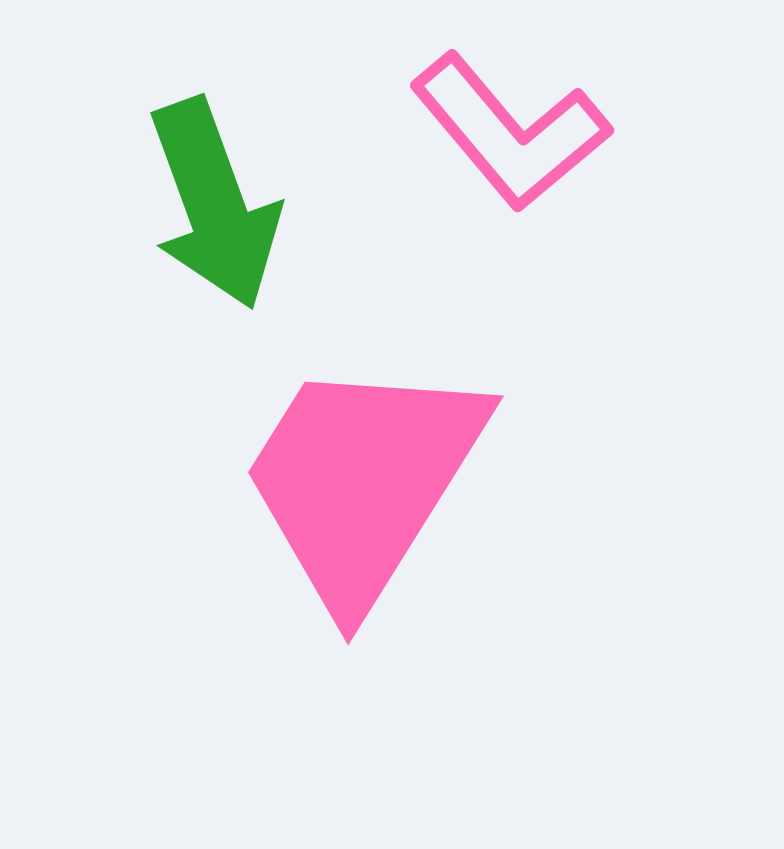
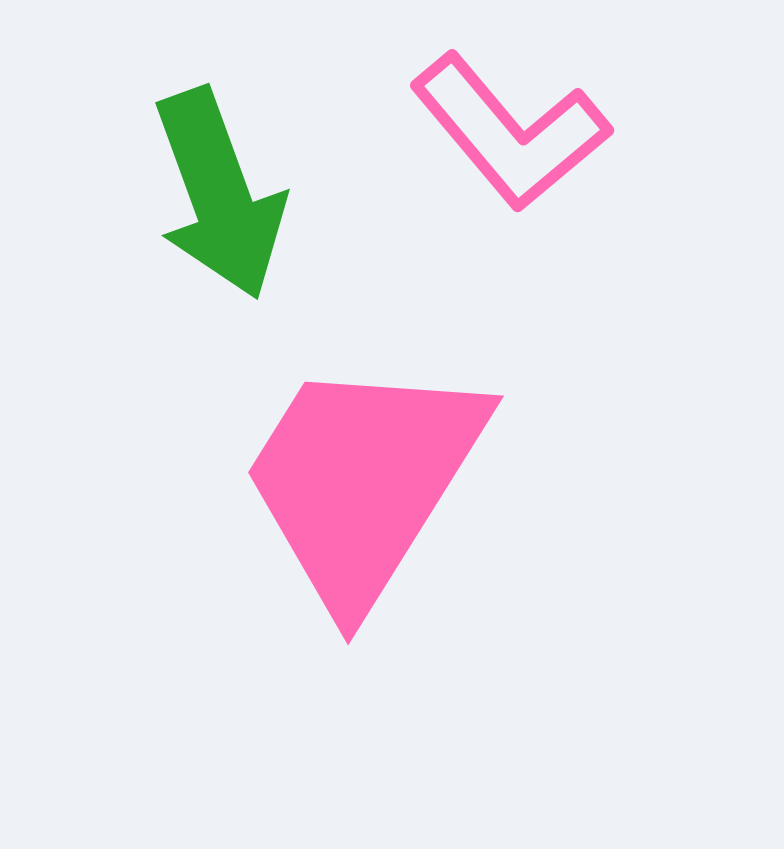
green arrow: moved 5 px right, 10 px up
